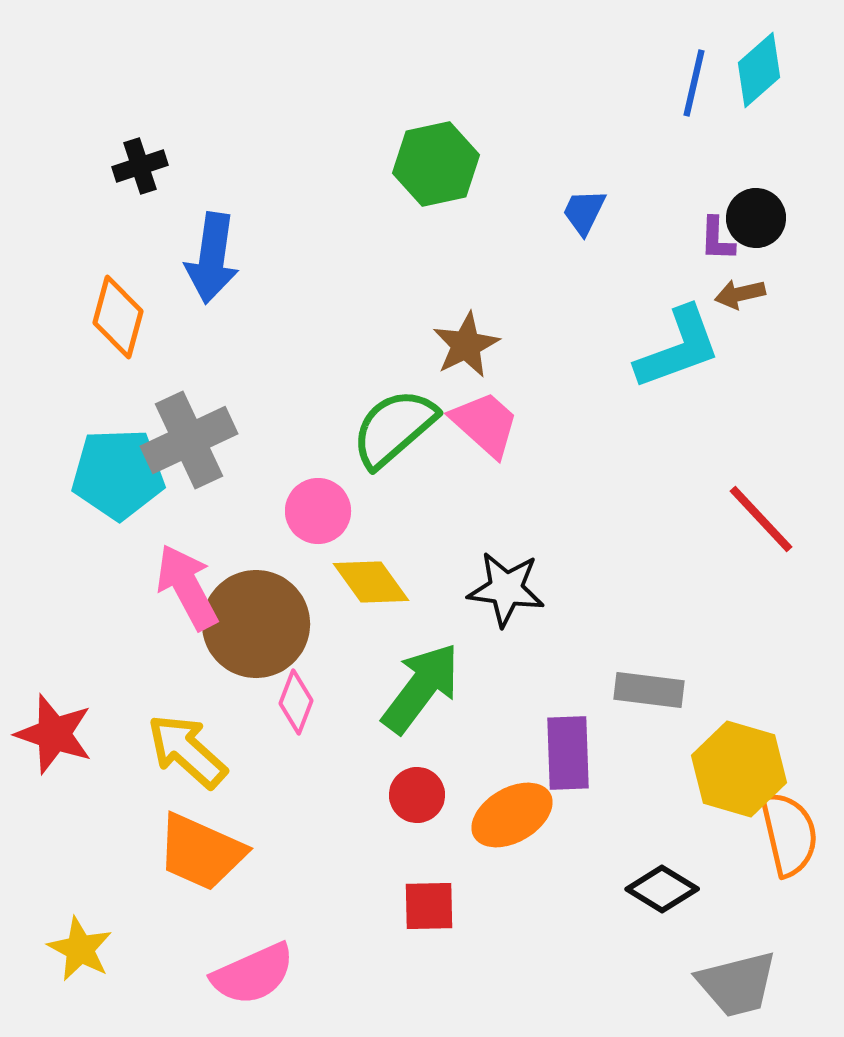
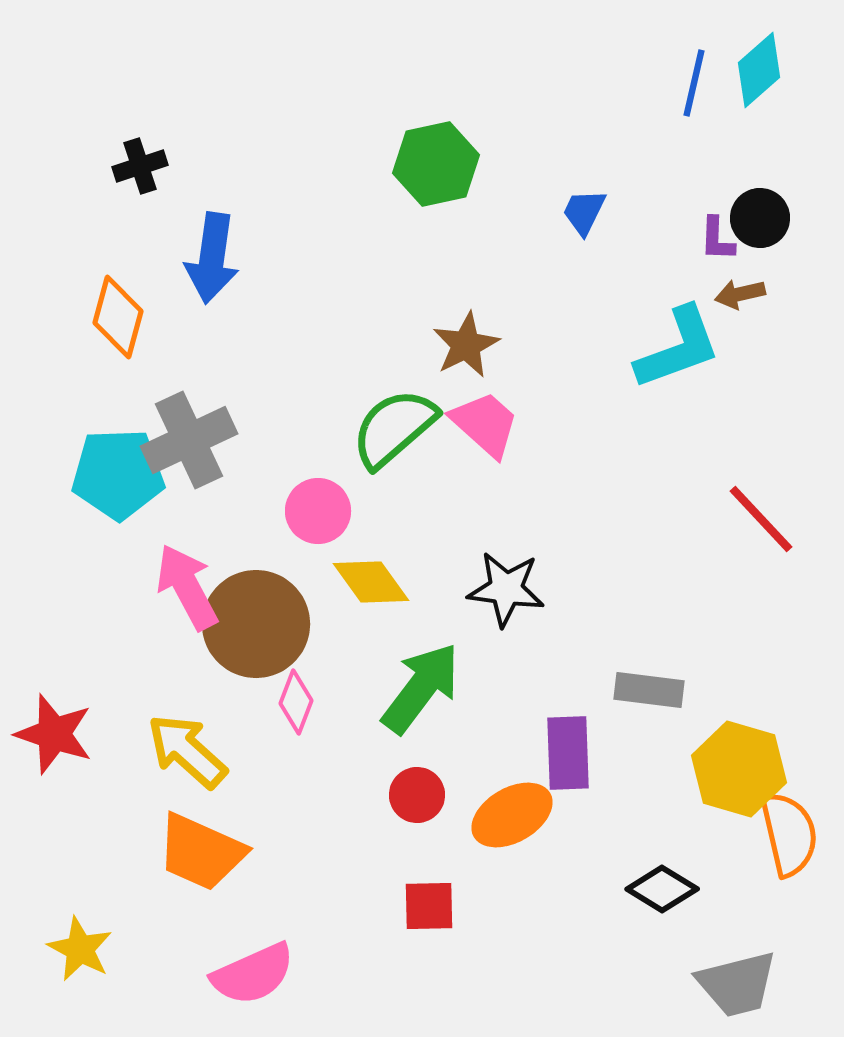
black circle: moved 4 px right
